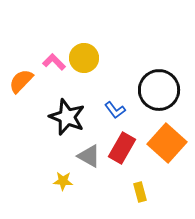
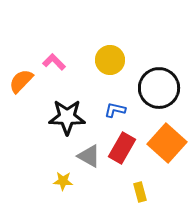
yellow circle: moved 26 px right, 2 px down
black circle: moved 2 px up
blue L-shape: rotated 140 degrees clockwise
black star: rotated 21 degrees counterclockwise
